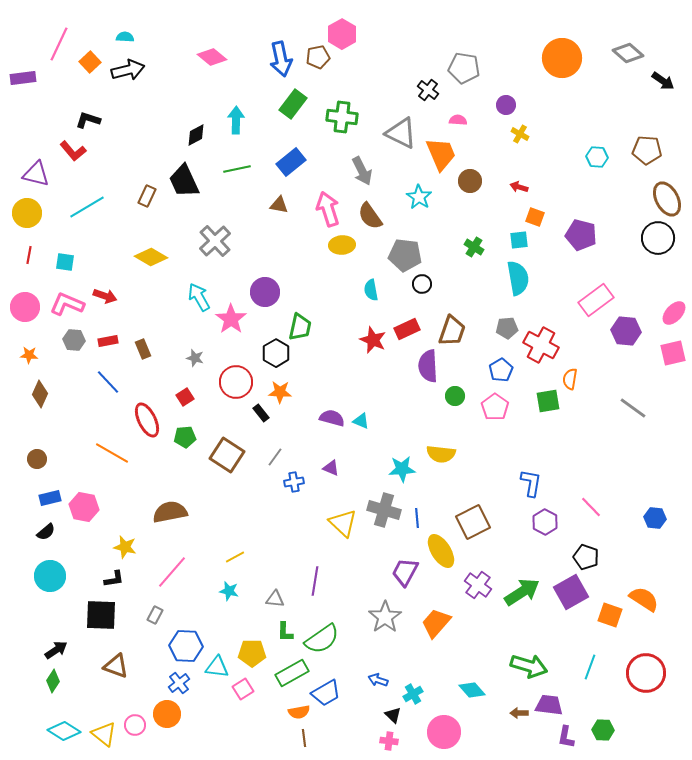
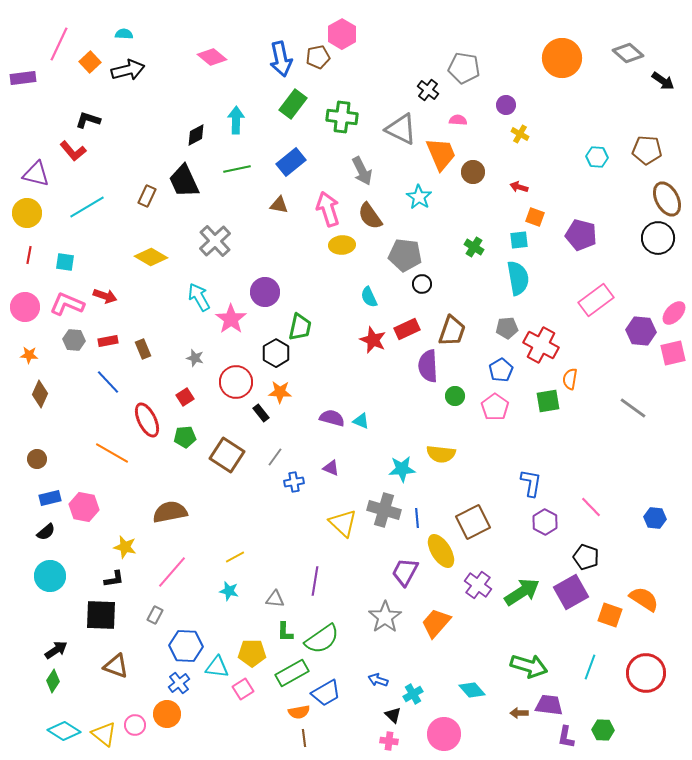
cyan semicircle at (125, 37): moved 1 px left, 3 px up
gray triangle at (401, 133): moved 4 px up
brown circle at (470, 181): moved 3 px right, 9 px up
cyan semicircle at (371, 290): moved 2 px left, 7 px down; rotated 15 degrees counterclockwise
purple hexagon at (626, 331): moved 15 px right
pink circle at (444, 732): moved 2 px down
